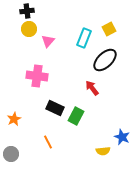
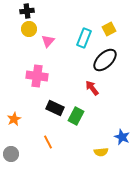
yellow semicircle: moved 2 px left, 1 px down
